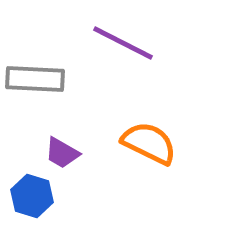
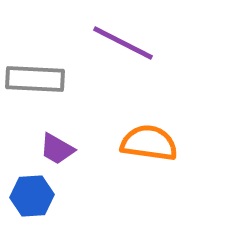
orange semicircle: rotated 18 degrees counterclockwise
purple trapezoid: moved 5 px left, 4 px up
blue hexagon: rotated 21 degrees counterclockwise
